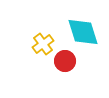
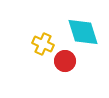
yellow cross: rotated 30 degrees counterclockwise
